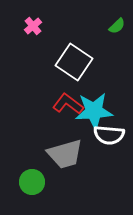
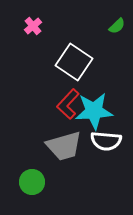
red L-shape: rotated 84 degrees counterclockwise
white semicircle: moved 3 px left, 6 px down
gray trapezoid: moved 1 px left, 8 px up
